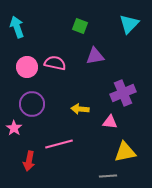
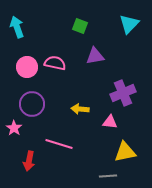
pink line: rotated 32 degrees clockwise
